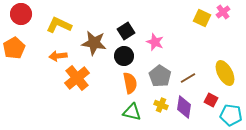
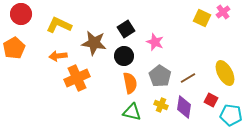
black square: moved 2 px up
orange cross: rotated 15 degrees clockwise
